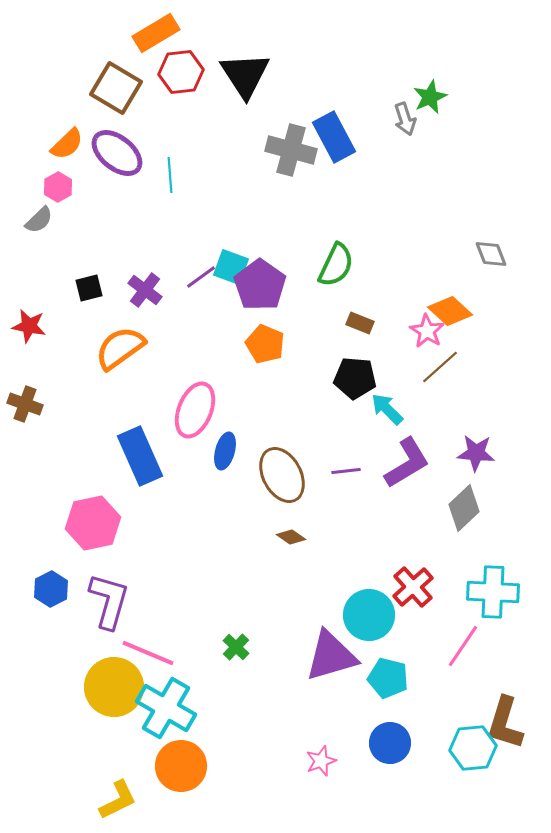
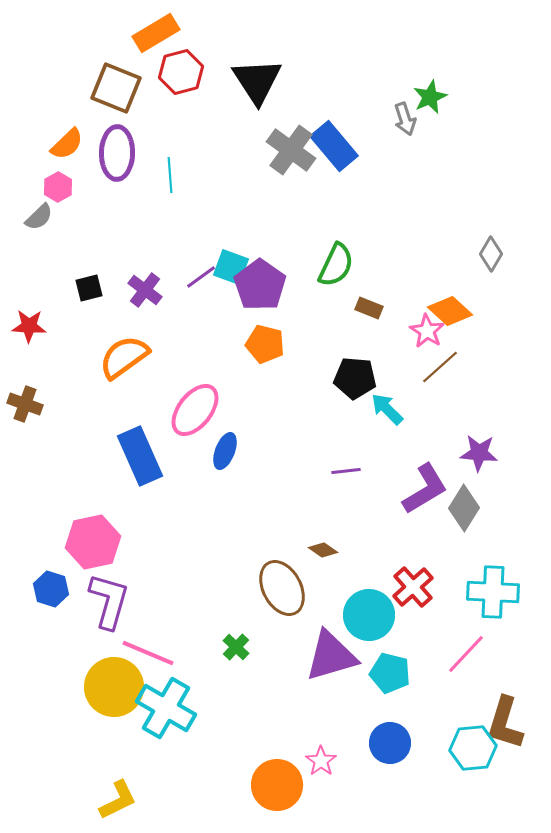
red hexagon at (181, 72): rotated 9 degrees counterclockwise
black triangle at (245, 75): moved 12 px right, 6 px down
brown square at (116, 88): rotated 9 degrees counterclockwise
blue rectangle at (334, 137): moved 9 px down; rotated 12 degrees counterclockwise
gray cross at (291, 150): rotated 21 degrees clockwise
purple ellipse at (117, 153): rotated 52 degrees clockwise
gray semicircle at (39, 220): moved 3 px up
gray diamond at (491, 254): rotated 52 degrees clockwise
brown rectangle at (360, 323): moved 9 px right, 15 px up
red star at (29, 326): rotated 8 degrees counterclockwise
orange pentagon at (265, 344): rotated 9 degrees counterclockwise
orange semicircle at (120, 348): moved 4 px right, 9 px down
pink ellipse at (195, 410): rotated 16 degrees clockwise
blue ellipse at (225, 451): rotated 6 degrees clockwise
purple star at (476, 453): moved 3 px right
purple L-shape at (407, 463): moved 18 px right, 26 px down
brown ellipse at (282, 475): moved 113 px down
gray diamond at (464, 508): rotated 15 degrees counterclockwise
pink hexagon at (93, 523): moved 19 px down
brown diamond at (291, 537): moved 32 px right, 13 px down
blue hexagon at (51, 589): rotated 16 degrees counterclockwise
pink line at (463, 646): moved 3 px right, 8 px down; rotated 9 degrees clockwise
cyan pentagon at (388, 678): moved 2 px right, 5 px up
pink star at (321, 761): rotated 16 degrees counterclockwise
orange circle at (181, 766): moved 96 px right, 19 px down
